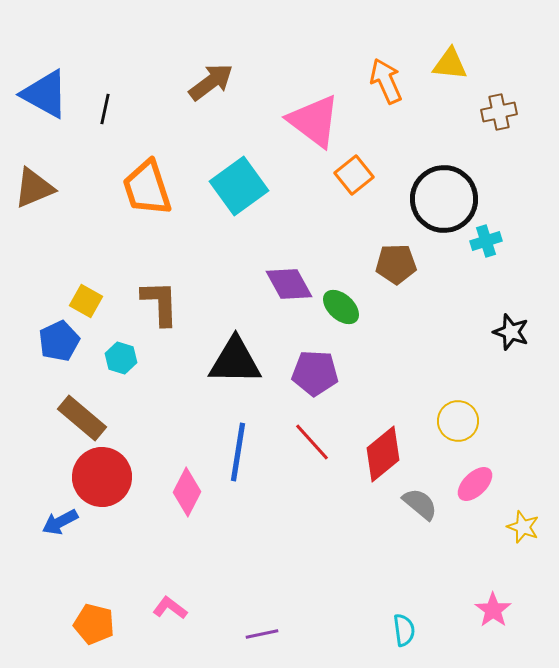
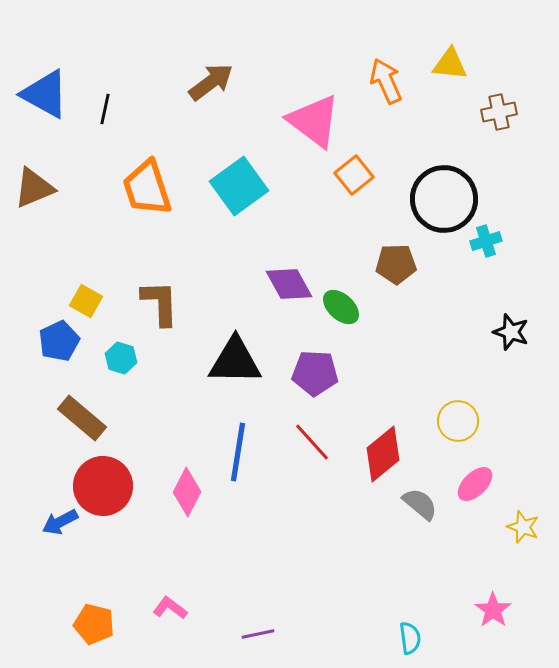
red circle: moved 1 px right, 9 px down
cyan semicircle: moved 6 px right, 8 px down
purple line: moved 4 px left
